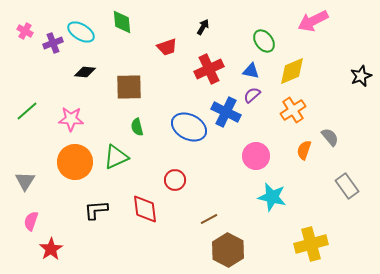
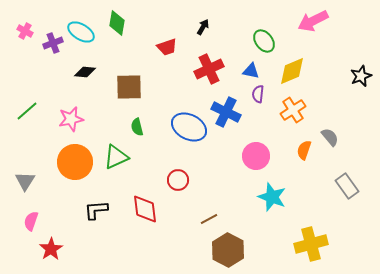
green diamond: moved 5 px left, 1 px down; rotated 15 degrees clockwise
purple semicircle: moved 6 px right, 1 px up; rotated 42 degrees counterclockwise
pink star: rotated 15 degrees counterclockwise
red circle: moved 3 px right
cyan star: rotated 8 degrees clockwise
